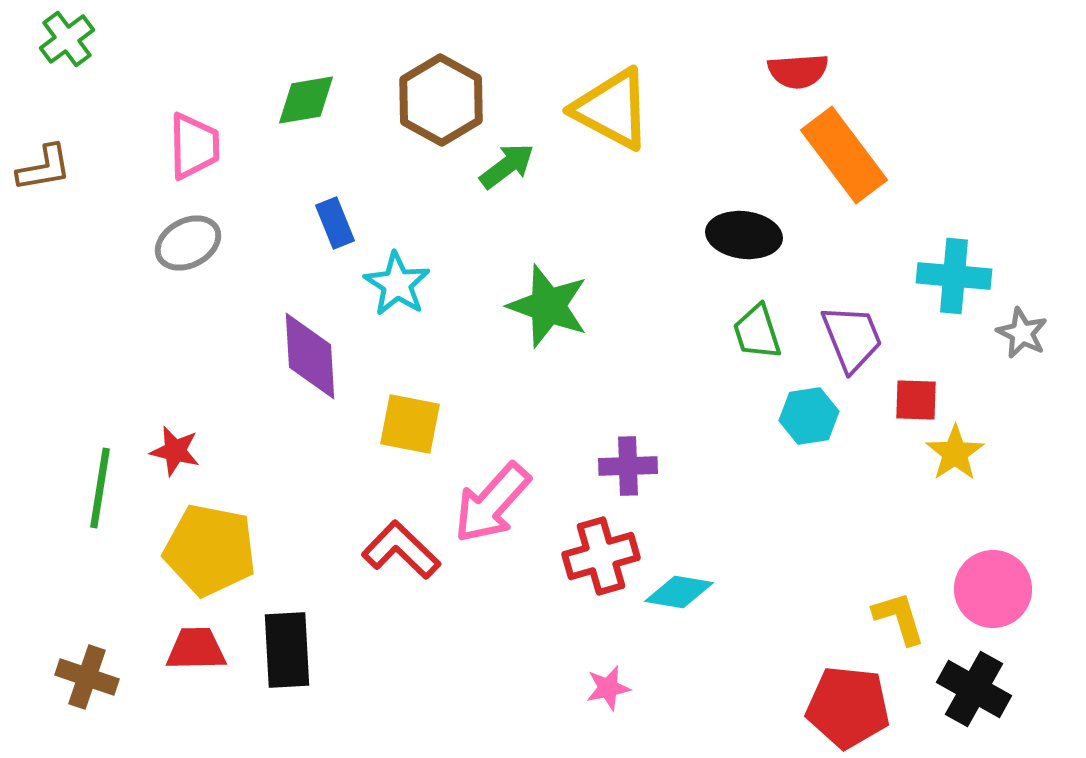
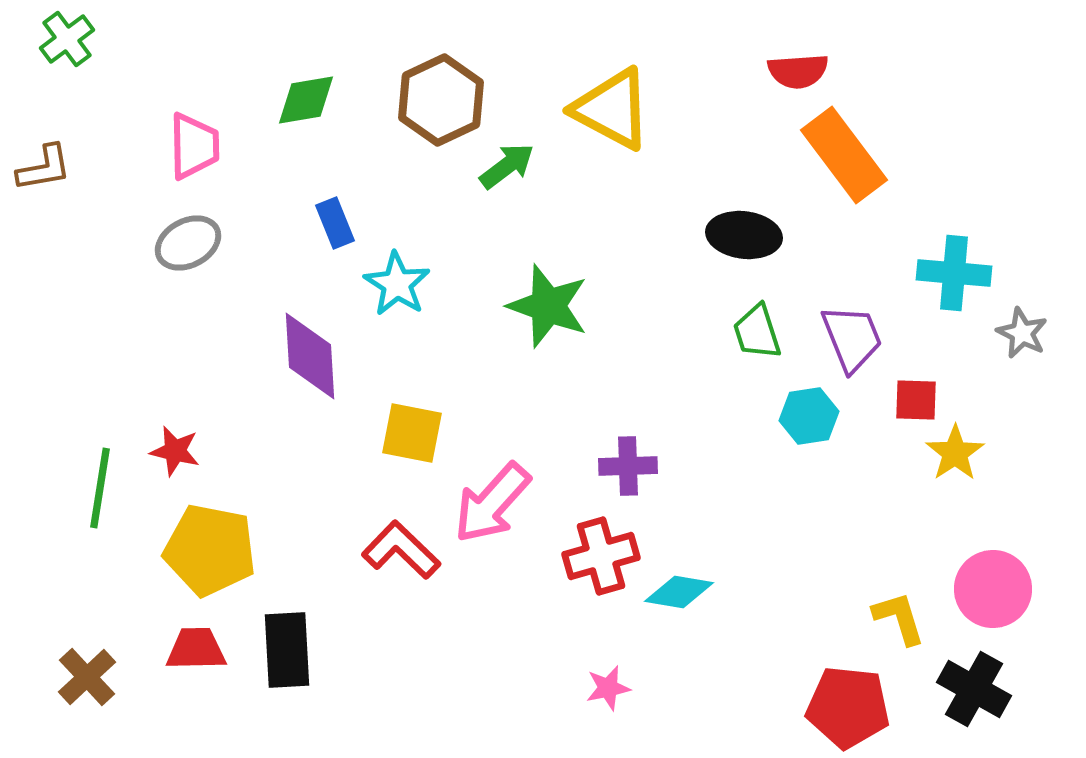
brown hexagon: rotated 6 degrees clockwise
cyan cross: moved 3 px up
yellow square: moved 2 px right, 9 px down
brown cross: rotated 28 degrees clockwise
